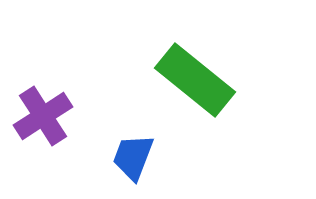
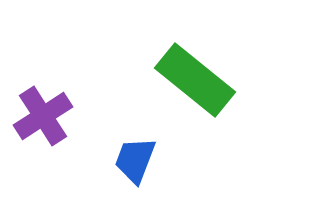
blue trapezoid: moved 2 px right, 3 px down
